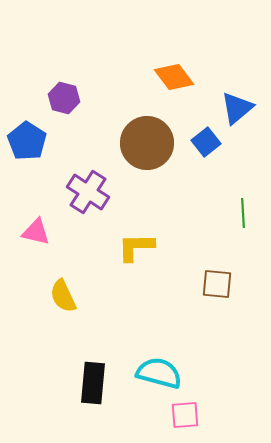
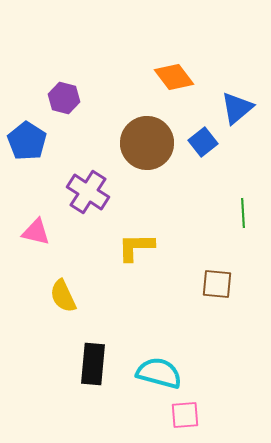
blue square: moved 3 px left
black rectangle: moved 19 px up
